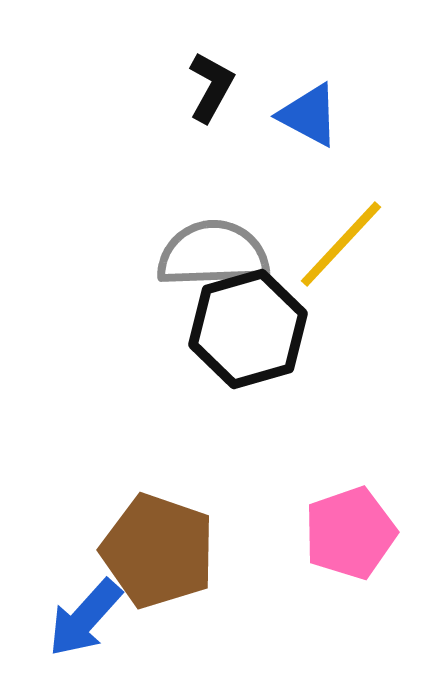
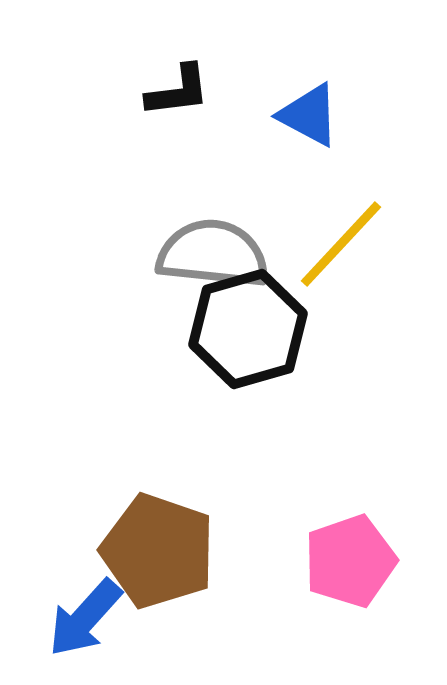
black L-shape: moved 33 px left, 4 px down; rotated 54 degrees clockwise
gray semicircle: rotated 8 degrees clockwise
pink pentagon: moved 28 px down
